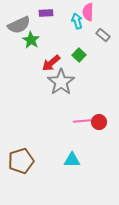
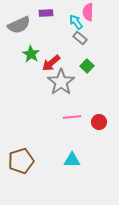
cyan arrow: moved 1 px left, 1 px down; rotated 21 degrees counterclockwise
gray rectangle: moved 23 px left, 3 px down
green star: moved 14 px down
green square: moved 8 px right, 11 px down
pink line: moved 10 px left, 4 px up
